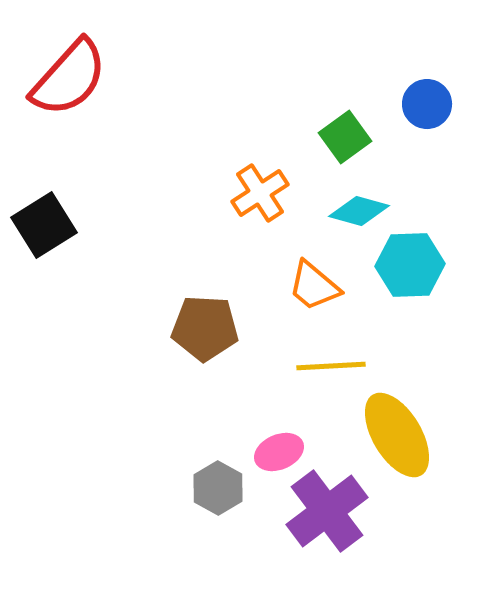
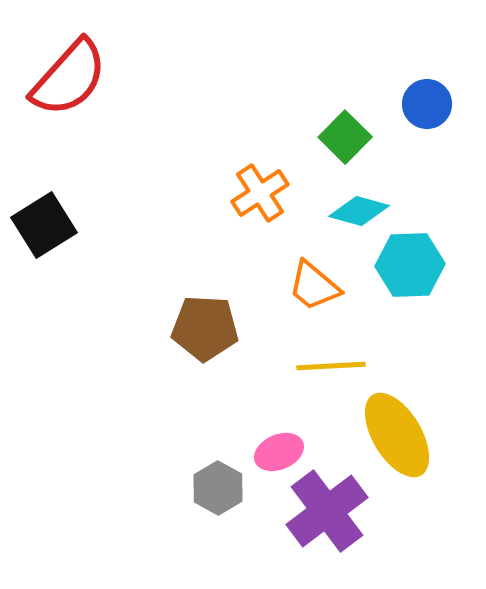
green square: rotated 9 degrees counterclockwise
